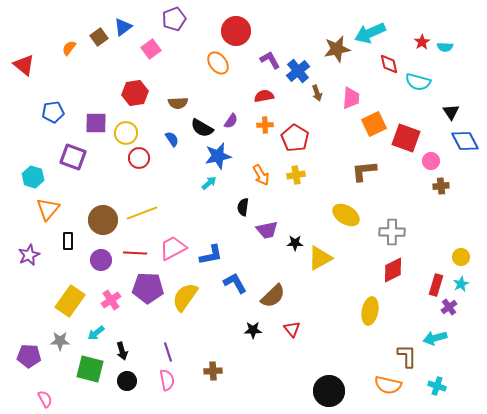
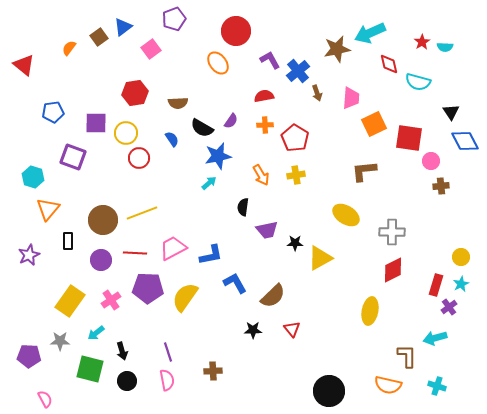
red square at (406, 138): moved 3 px right; rotated 12 degrees counterclockwise
